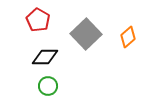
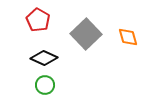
orange diamond: rotated 65 degrees counterclockwise
black diamond: moved 1 px left, 1 px down; rotated 24 degrees clockwise
green circle: moved 3 px left, 1 px up
